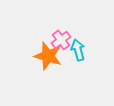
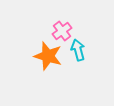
pink cross: moved 1 px right, 9 px up
